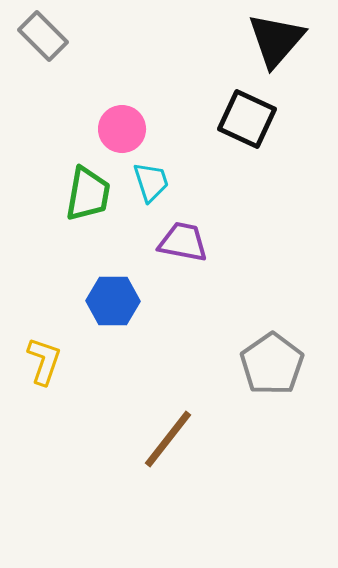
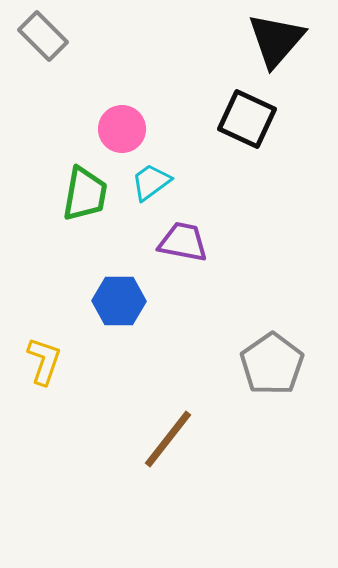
cyan trapezoid: rotated 108 degrees counterclockwise
green trapezoid: moved 3 px left
blue hexagon: moved 6 px right
